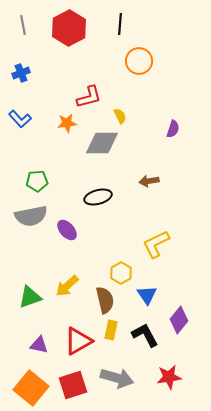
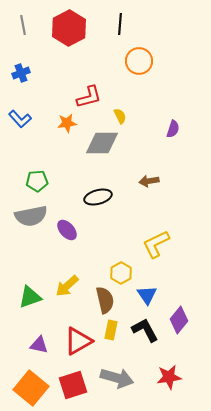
black L-shape: moved 5 px up
